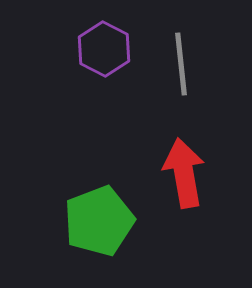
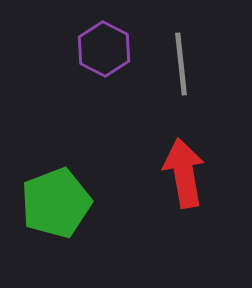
green pentagon: moved 43 px left, 18 px up
